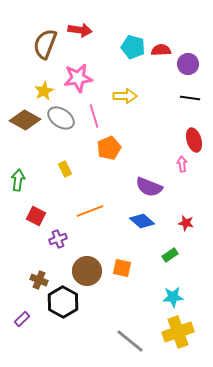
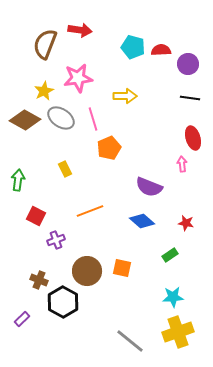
pink line: moved 1 px left, 3 px down
red ellipse: moved 1 px left, 2 px up
purple cross: moved 2 px left, 1 px down
